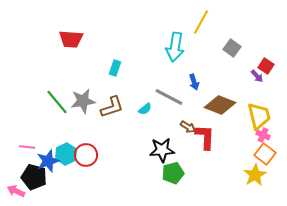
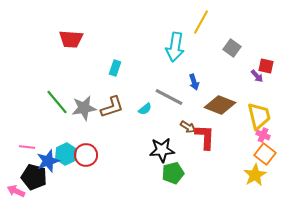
red square: rotated 21 degrees counterclockwise
gray star: moved 1 px right, 7 px down
